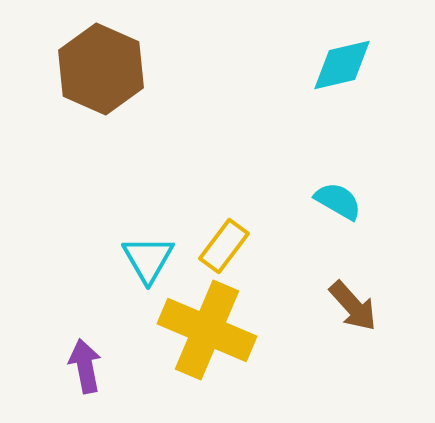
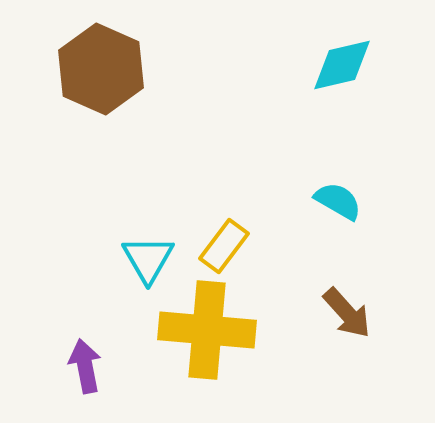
brown arrow: moved 6 px left, 7 px down
yellow cross: rotated 18 degrees counterclockwise
